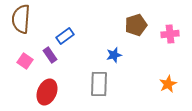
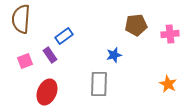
brown pentagon: rotated 10 degrees clockwise
blue rectangle: moved 1 px left
pink square: rotated 35 degrees clockwise
orange star: rotated 18 degrees counterclockwise
